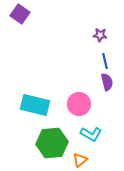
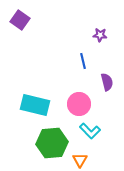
purple square: moved 6 px down
blue line: moved 22 px left
cyan L-shape: moved 1 px left, 3 px up; rotated 15 degrees clockwise
orange triangle: rotated 21 degrees counterclockwise
